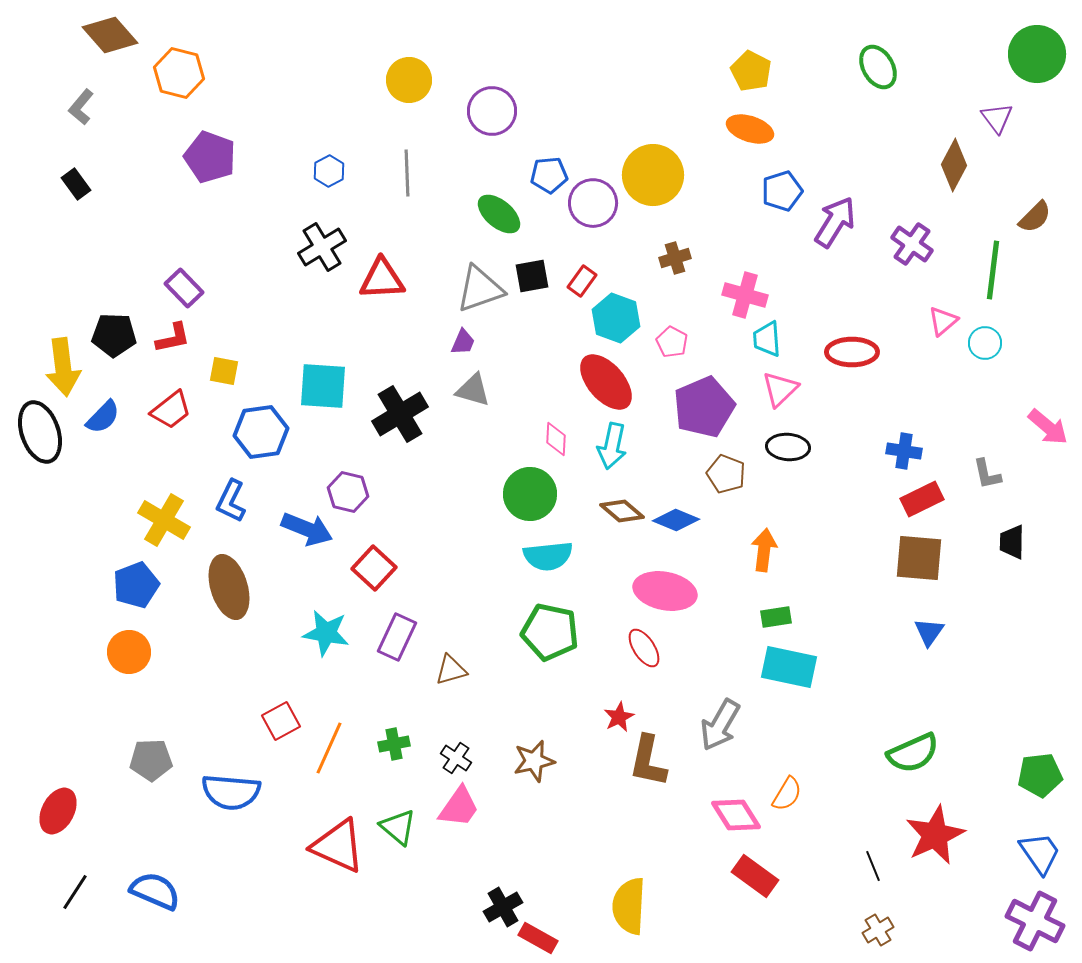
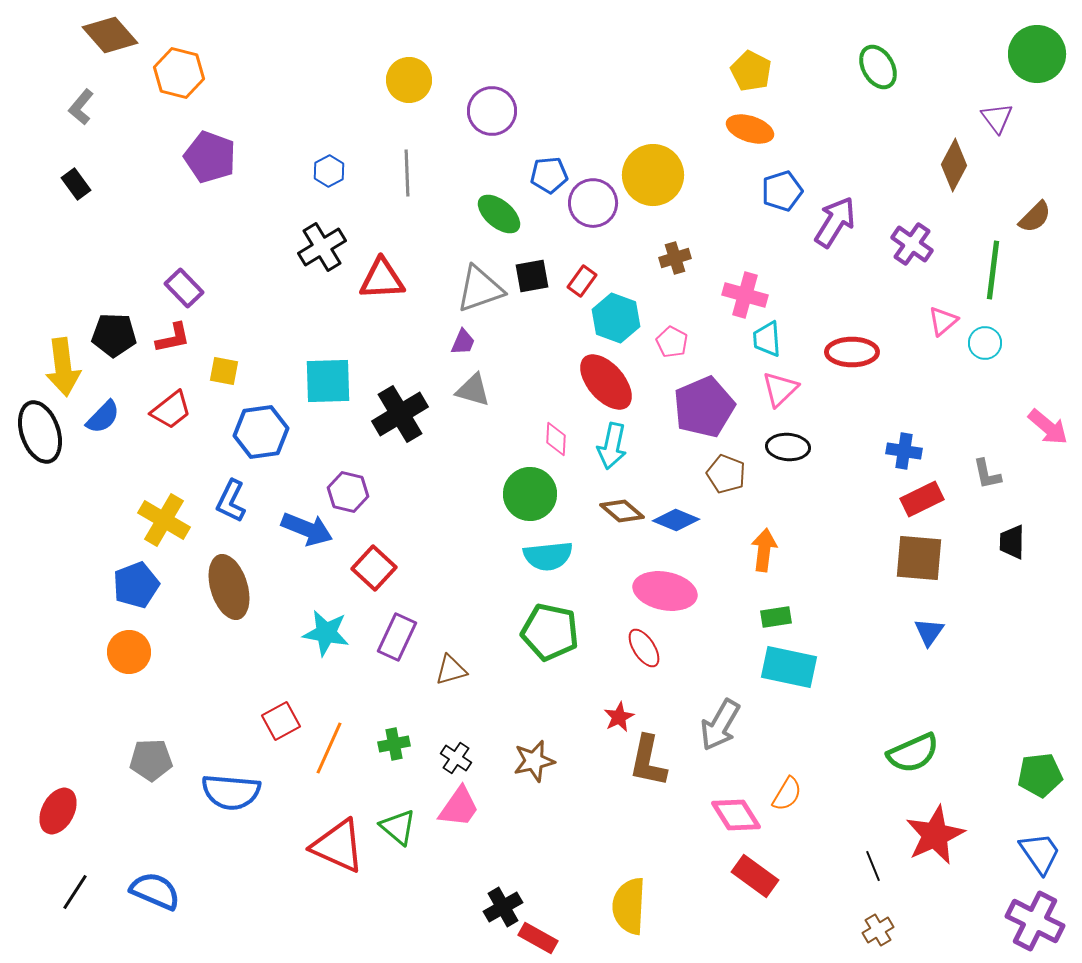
cyan square at (323, 386): moved 5 px right, 5 px up; rotated 6 degrees counterclockwise
